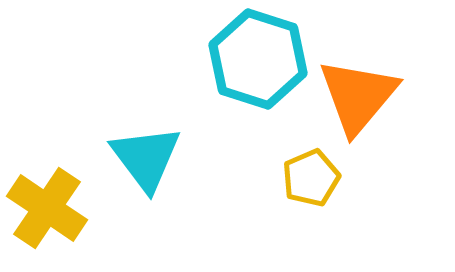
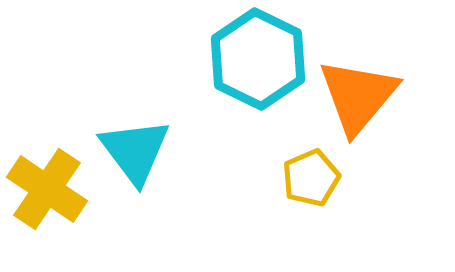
cyan hexagon: rotated 8 degrees clockwise
cyan triangle: moved 11 px left, 7 px up
yellow cross: moved 19 px up
